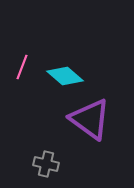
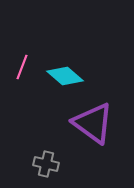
purple triangle: moved 3 px right, 4 px down
